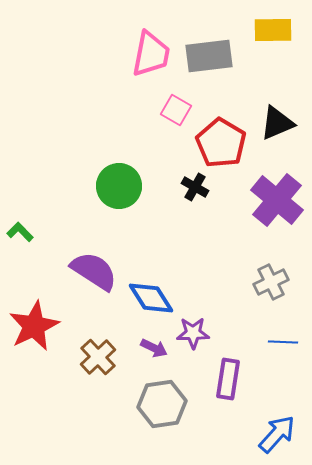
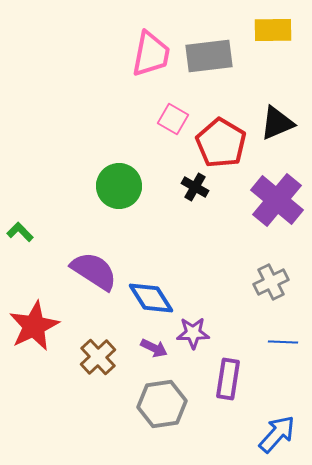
pink square: moved 3 px left, 9 px down
